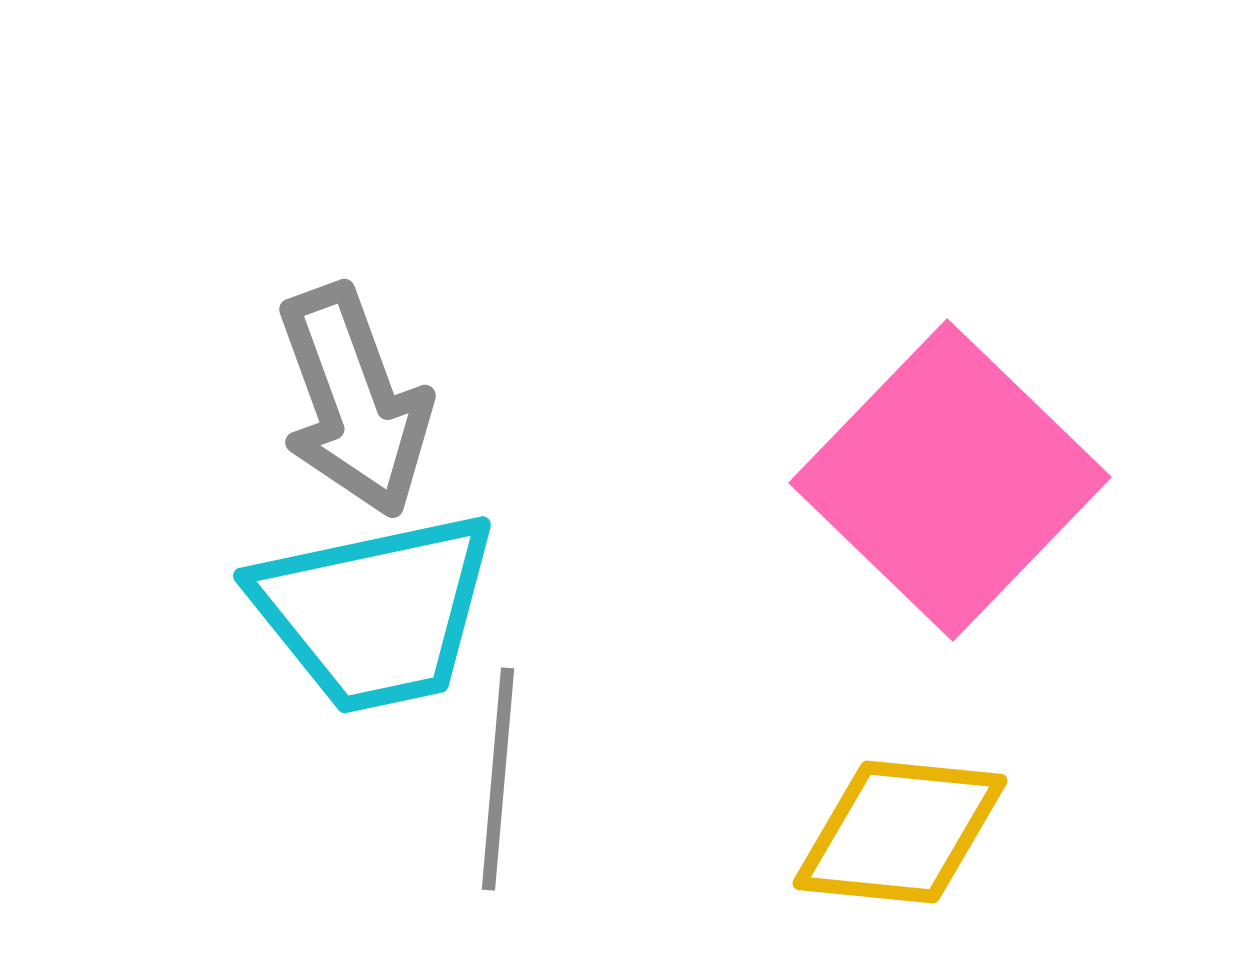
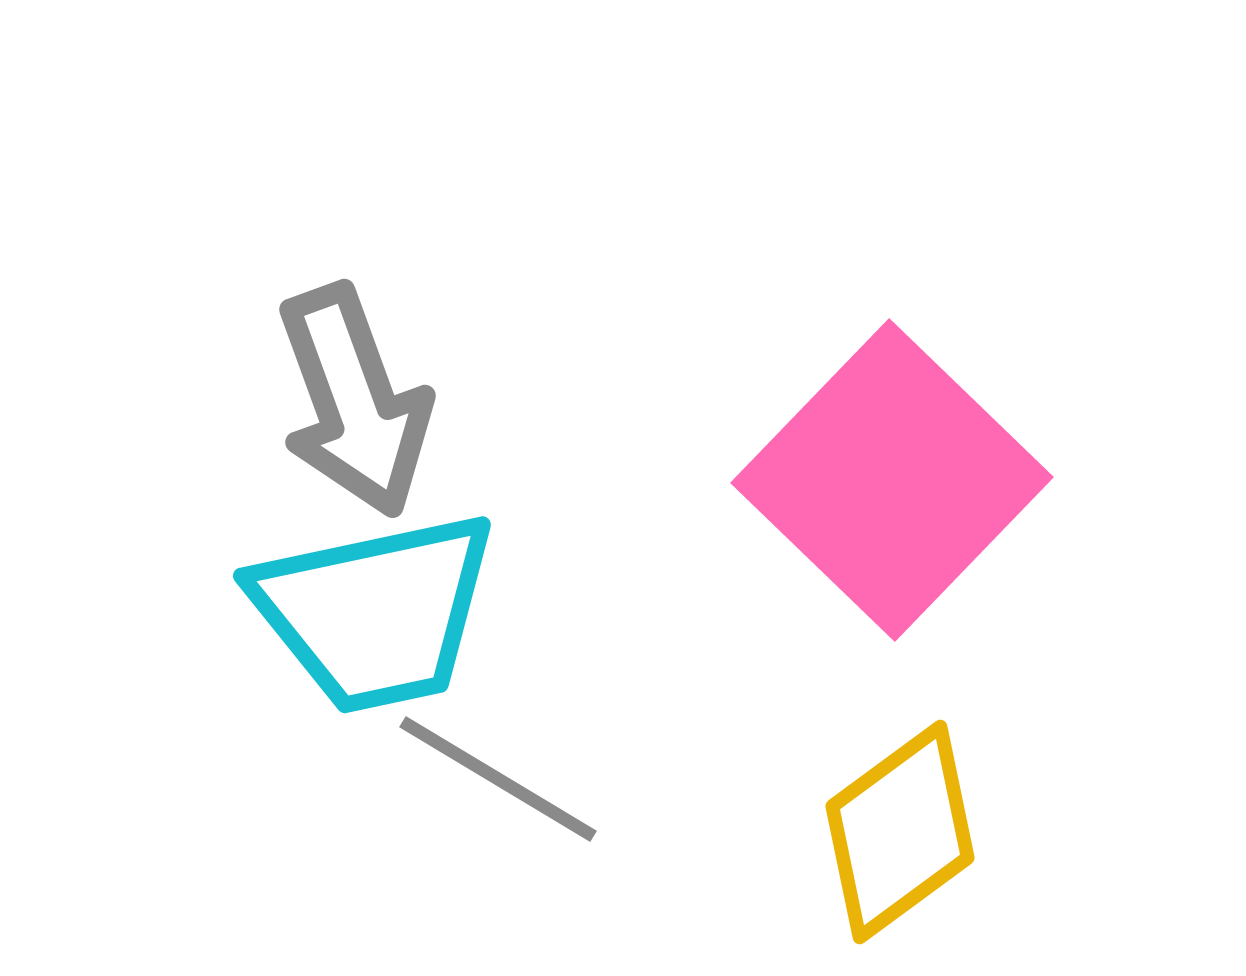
pink square: moved 58 px left
gray line: rotated 64 degrees counterclockwise
yellow diamond: rotated 42 degrees counterclockwise
